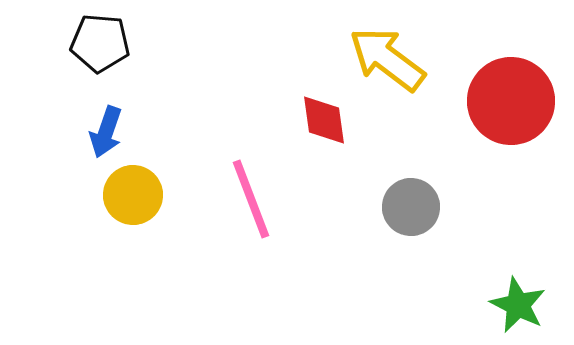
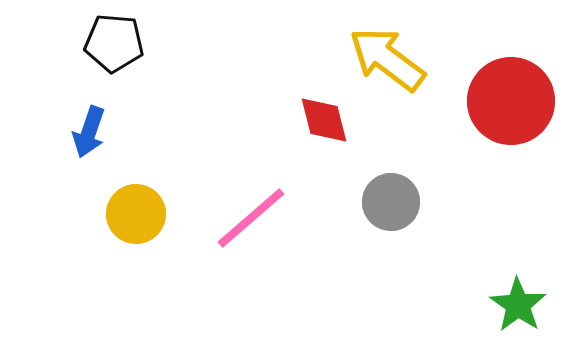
black pentagon: moved 14 px right
red diamond: rotated 6 degrees counterclockwise
blue arrow: moved 17 px left
yellow circle: moved 3 px right, 19 px down
pink line: moved 19 px down; rotated 70 degrees clockwise
gray circle: moved 20 px left, 5 px up
green star: rotated 8 degrees clockwise
